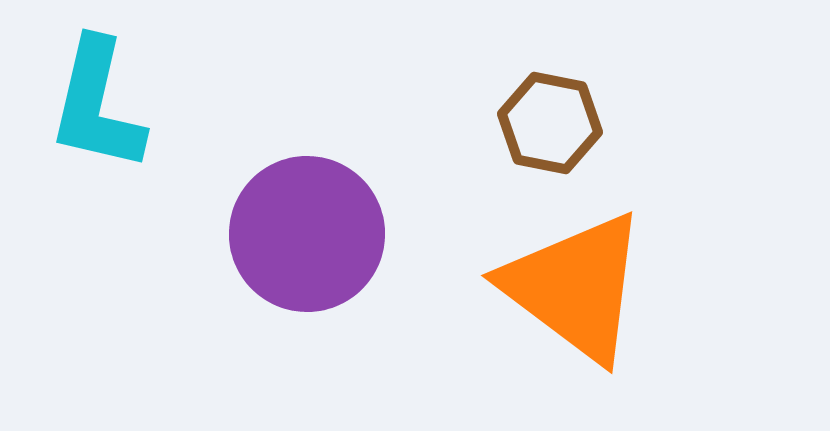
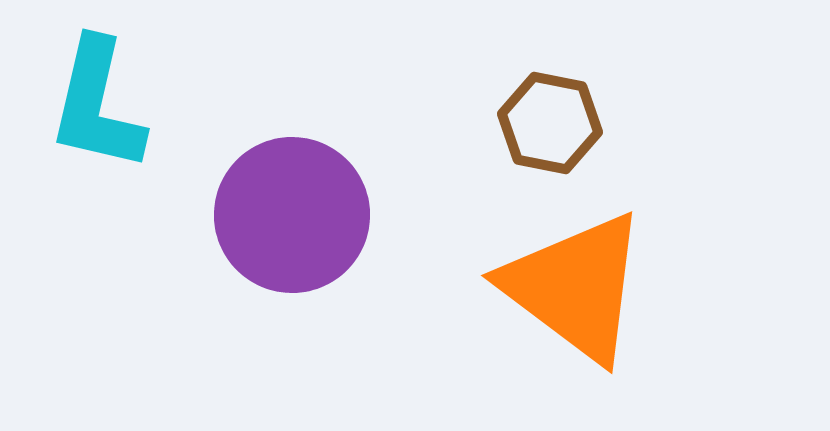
purple circle: moved 15 px left, 19 px up
